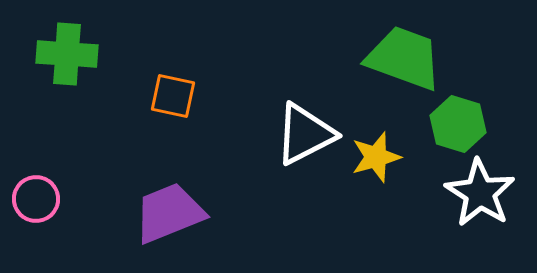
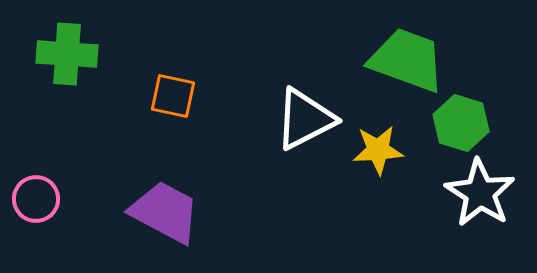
green trapezoid: moved 3 px right, 2 px down
green hexagon: moved 3 px right, 1 px up
white triangle: moved 15 px up
yellow star: moved 2 px right, 7 px up; rotated 12 degrees clockwise
purple trapezoid: moved 4 px left, 1 px up; rotated 50 degrees clockwise
